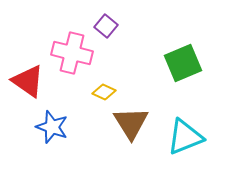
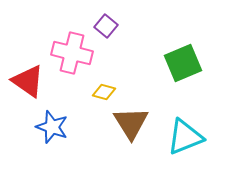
yellow diamond: rotated 10 degrees counterclockwise
